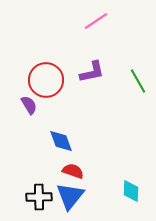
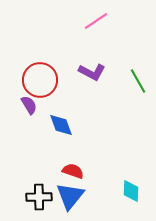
purple L-shape: rotated 40 degrees clockwise
red circle: moved 6 px left
blue diamond: moved 16 px up
